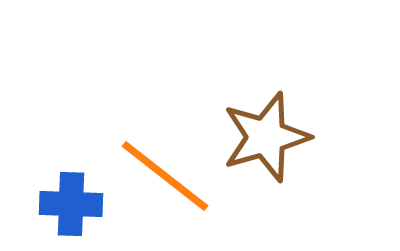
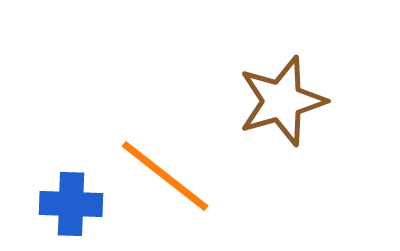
brown star: moved 16 px right, 36 px up
